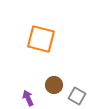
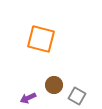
purple arrow: rotated 91 degrees counterclockwise
